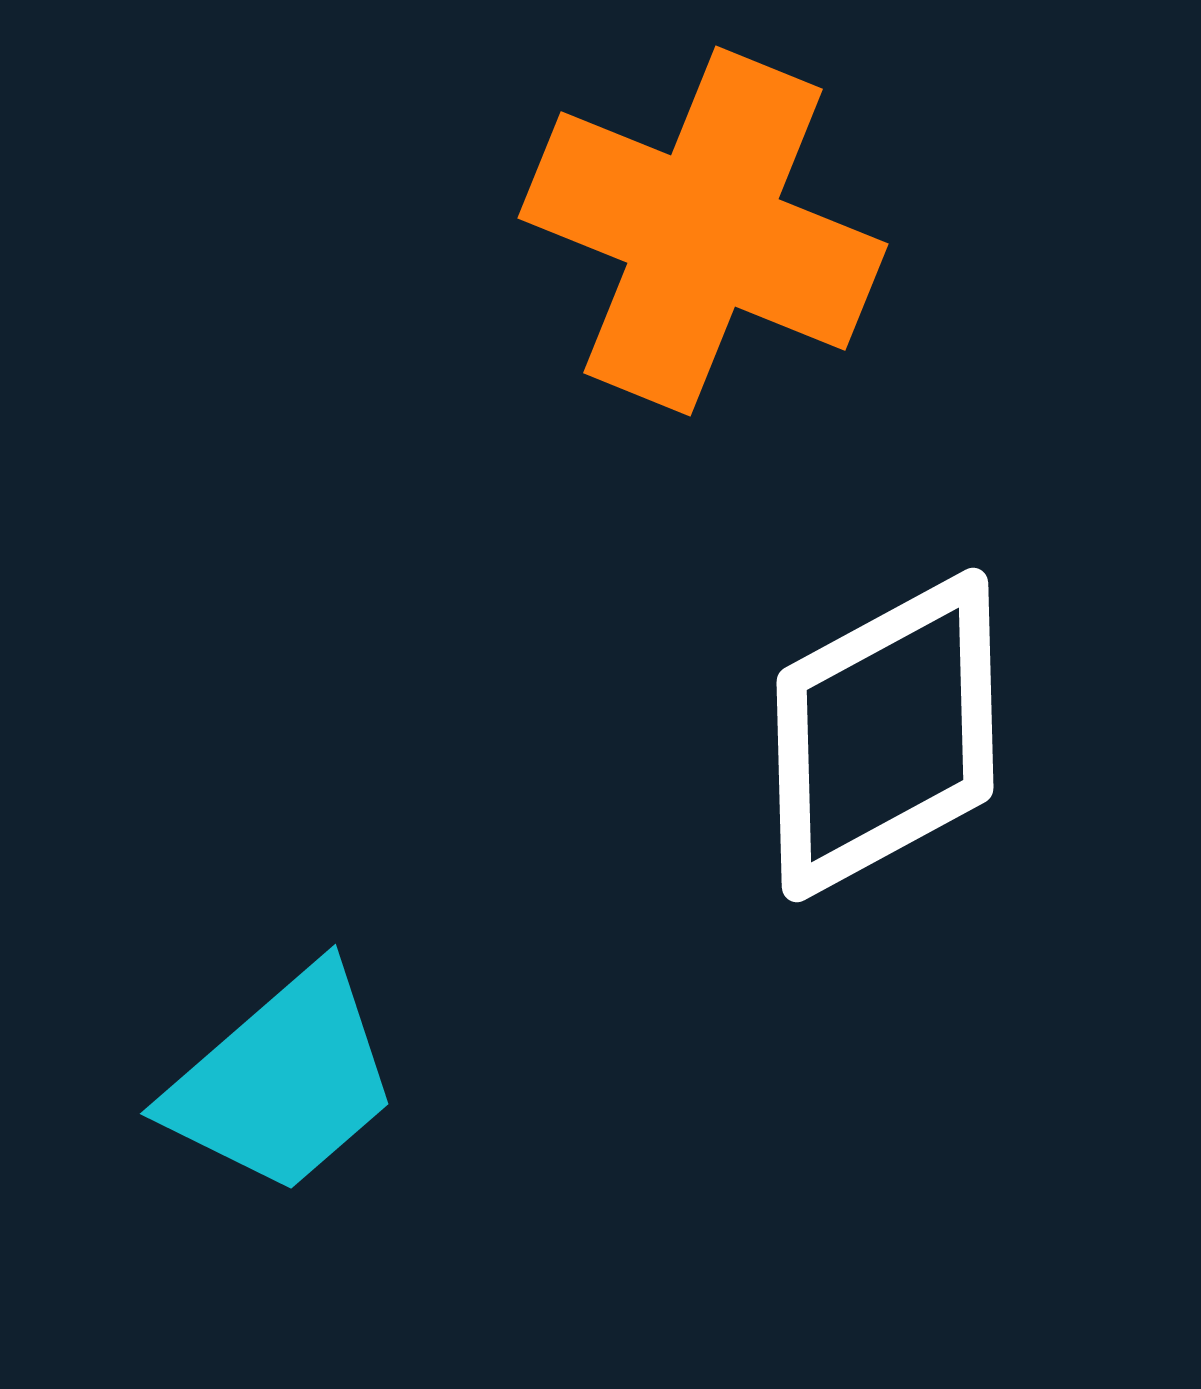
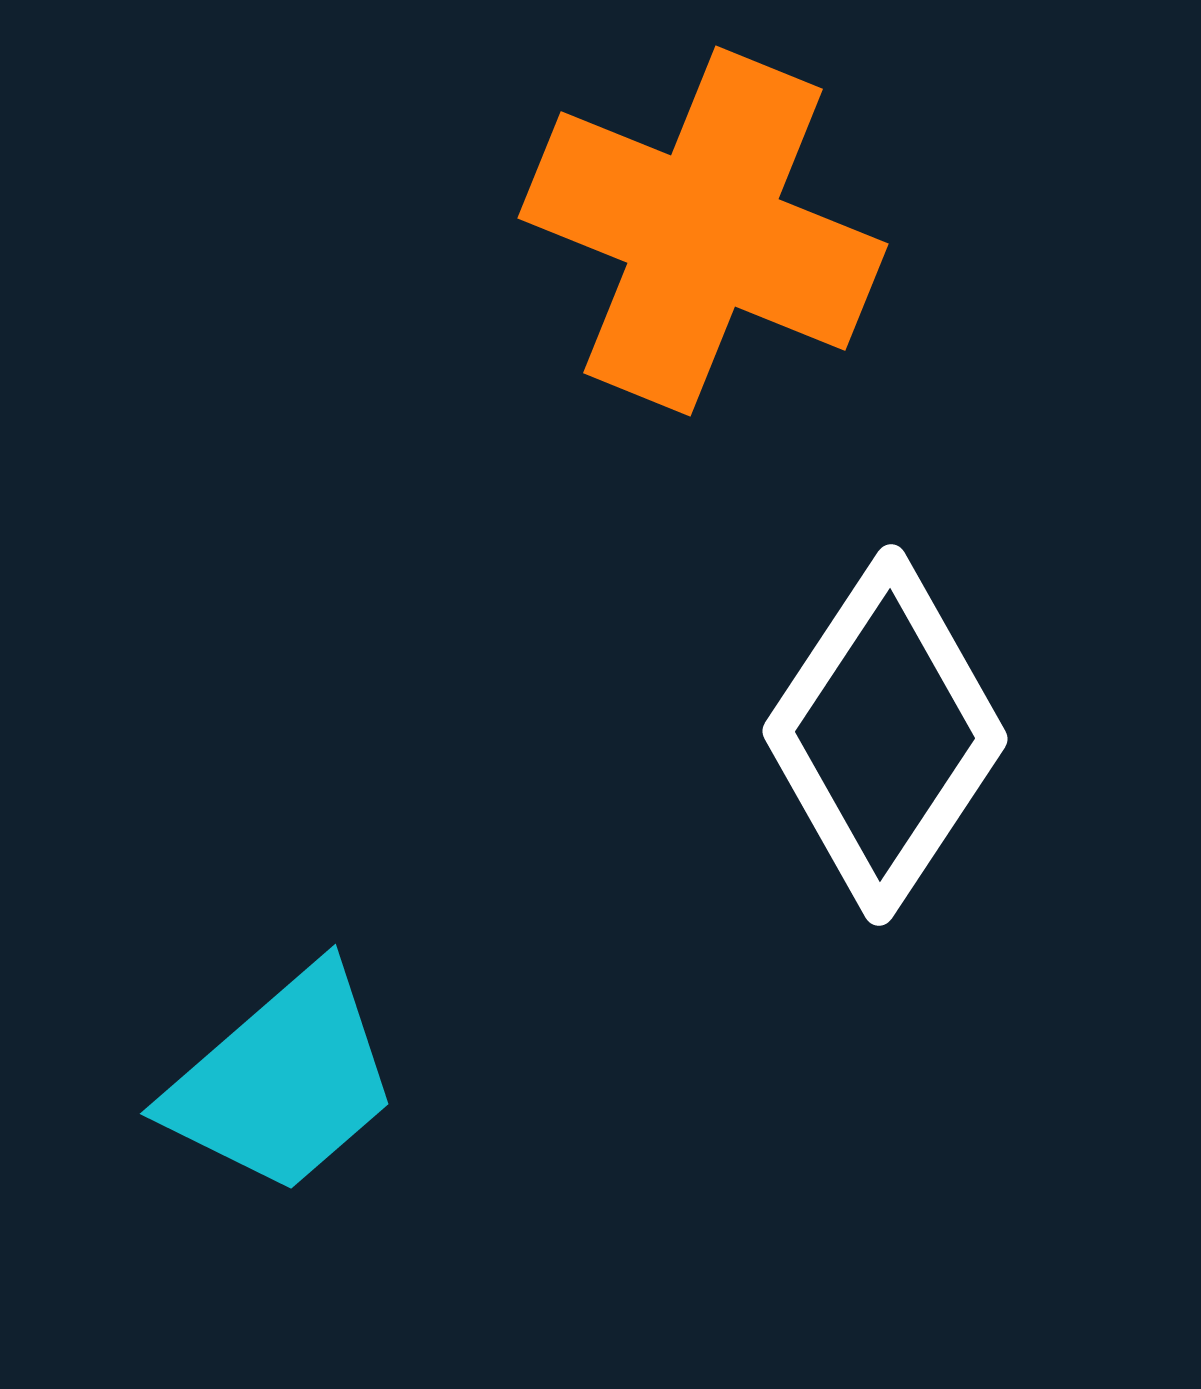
white diamond: rotated 28 degrees counterclockwise
